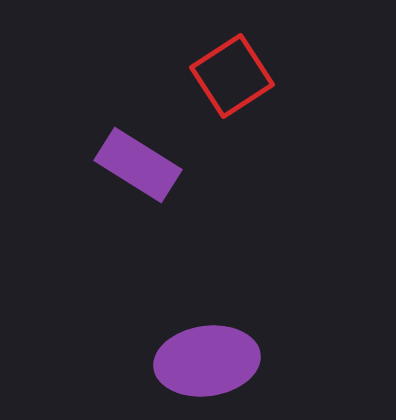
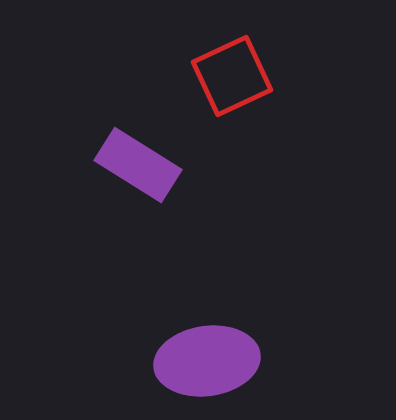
red square: rotated 8 degrees clockwise
